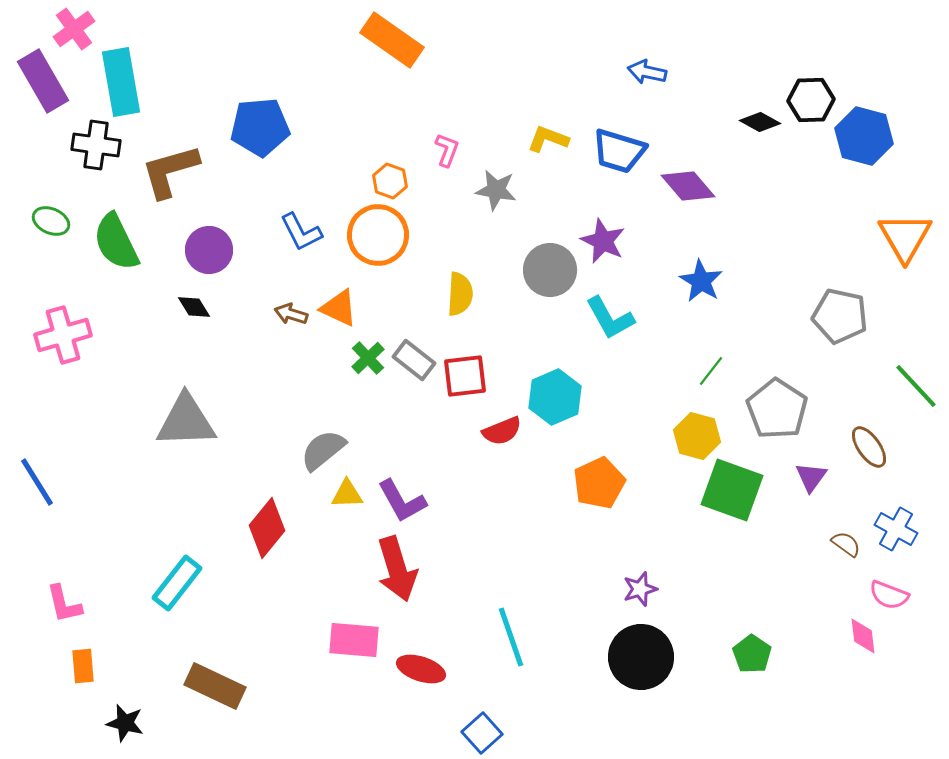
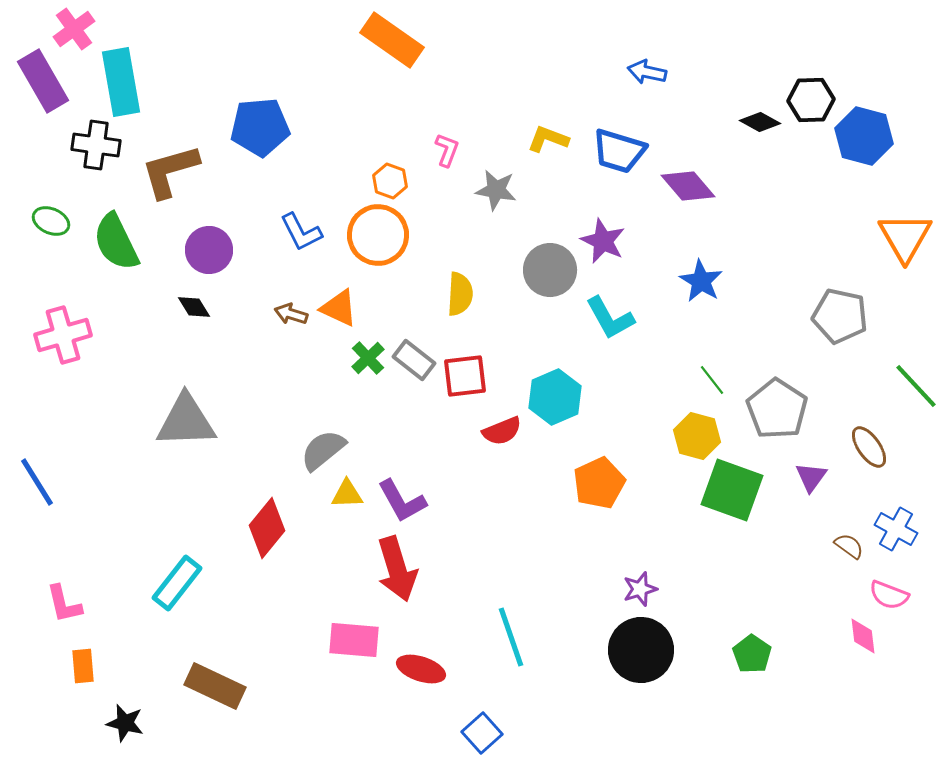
green line at (711, 371): moved 1 px right, 9 px down; rotated 76 degrees counterclockwise
brown semicircle at (846, 544): moved 3 px right, 2 px down
black circle at (641, 657): moved 7 px up
